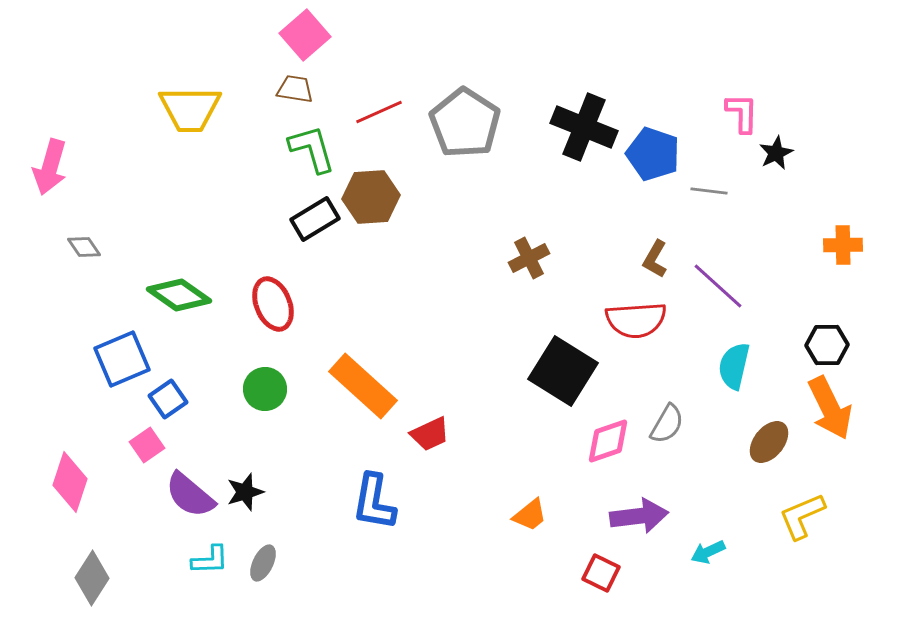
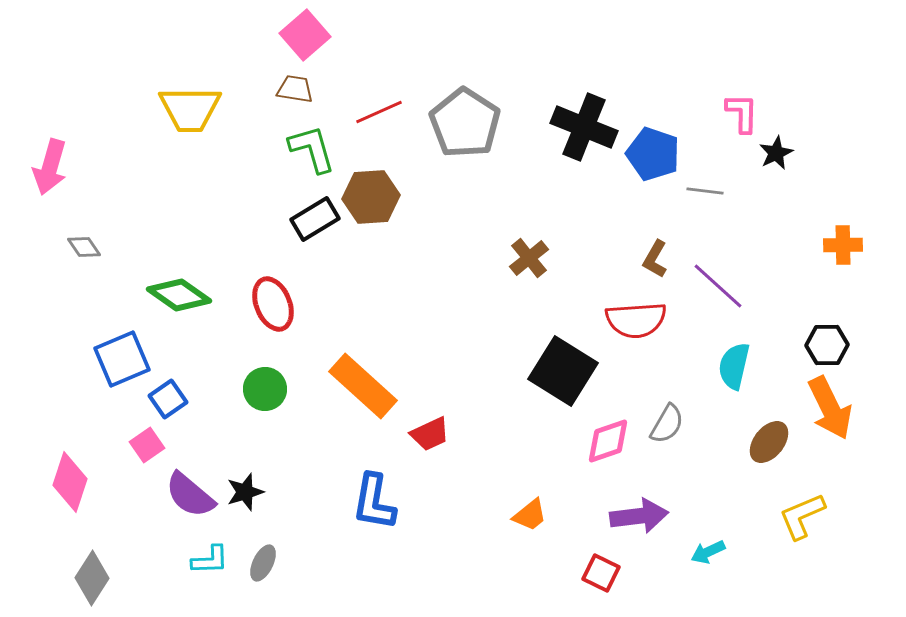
gray line at (709, 191): moved 4 px left
brown cross at (529, 258): rotated 12 degrees counterclockwise
